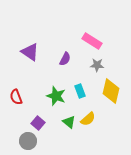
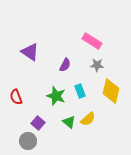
purple semicircle: moved 6 px down
